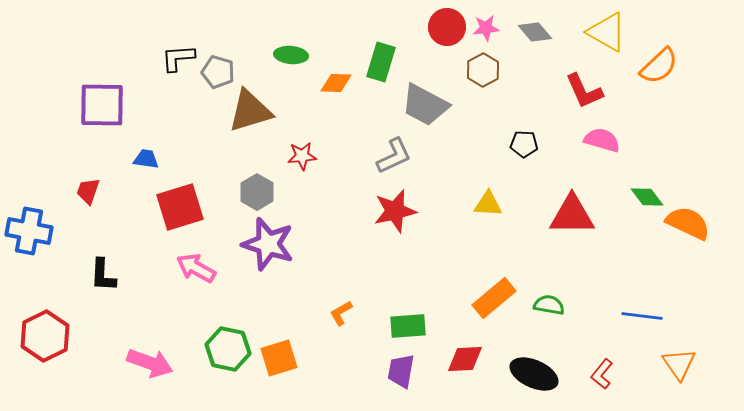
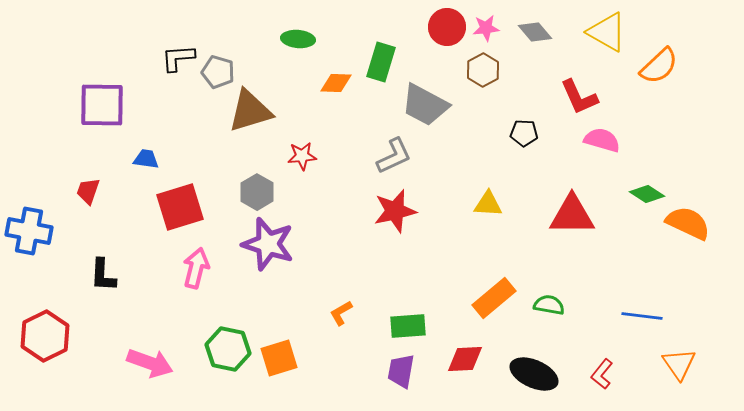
green ellipse at (291, 55): moved 7 px right, 16 px up
red L-shape at (584, 91): moved 5 px left, 6 px down
black pentagon at (524, 144): moved 11 px up
green diamond at (647, 197): moved 3 px up; rotated 20 degrees counterclockwise
pink arrow at (196, 268): rotated 75 degrees clockwise
